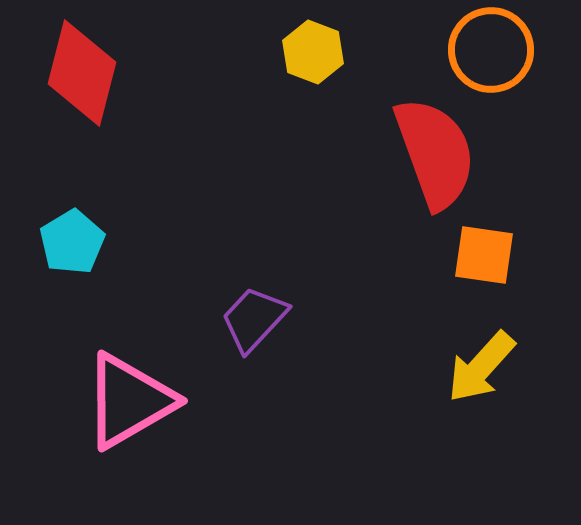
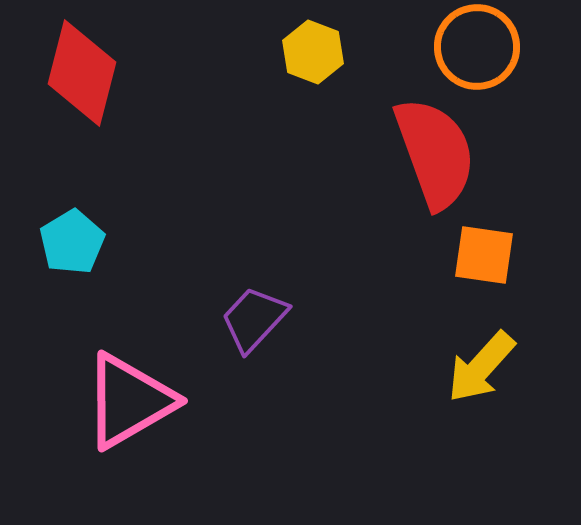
orange circle: moved 14 px left, 3 px up
